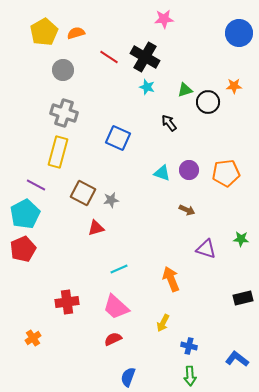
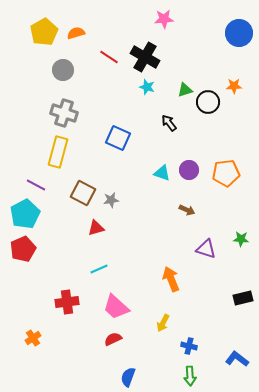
cyan line: moved 20 px left
